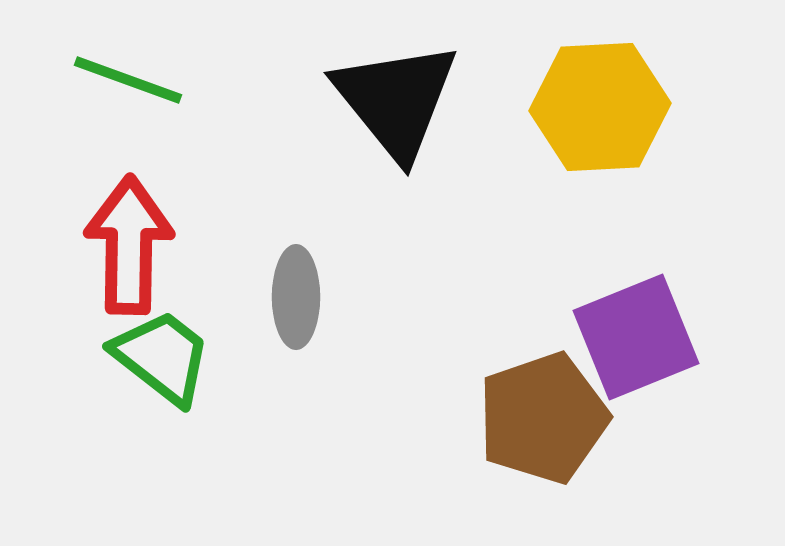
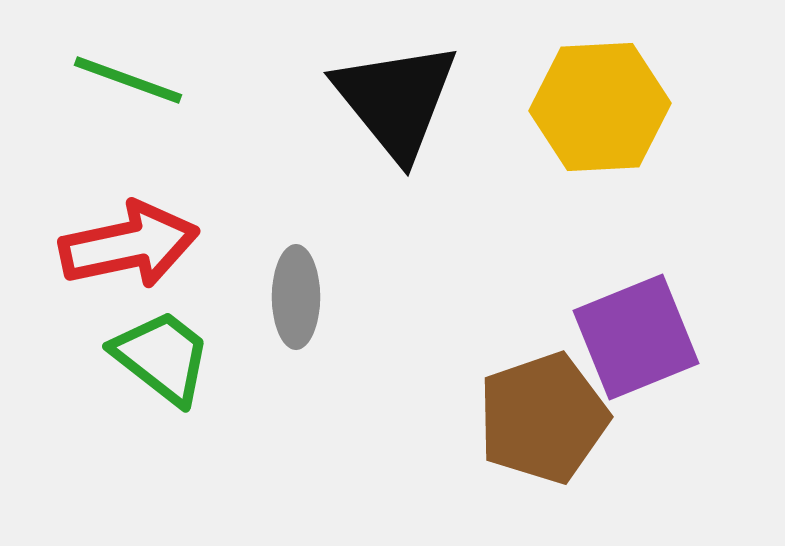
red arrow: rotated 77 degrees clockwise
